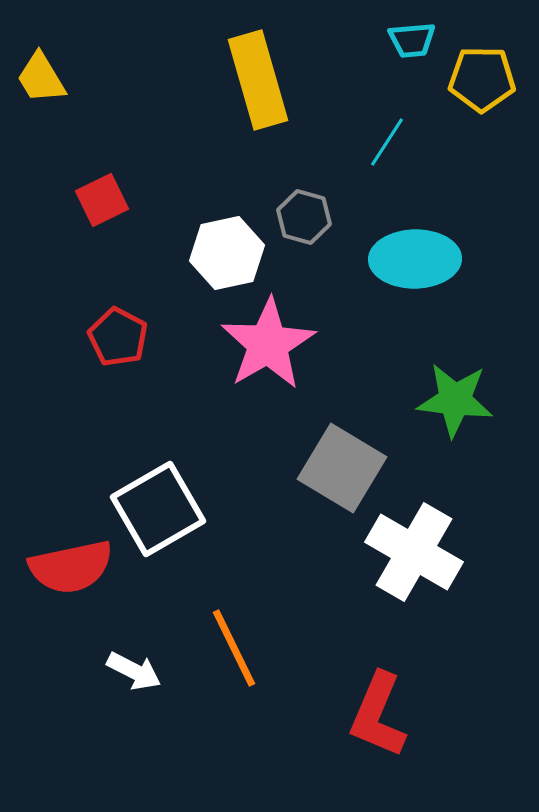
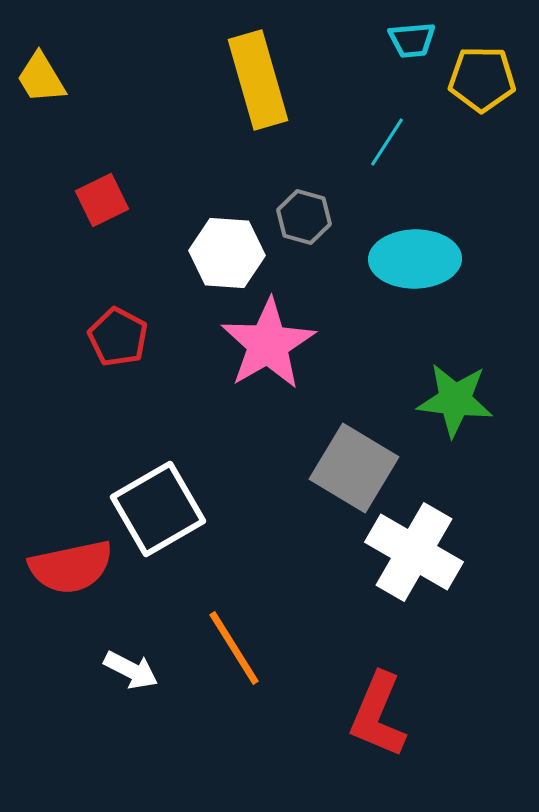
white hexagon: rotated 16 degrees clockwise
gray square: moved 12 px right
orange line: rotated 6 degrees counterclockwise
white arrow: moved 3 px left, 1 px up
